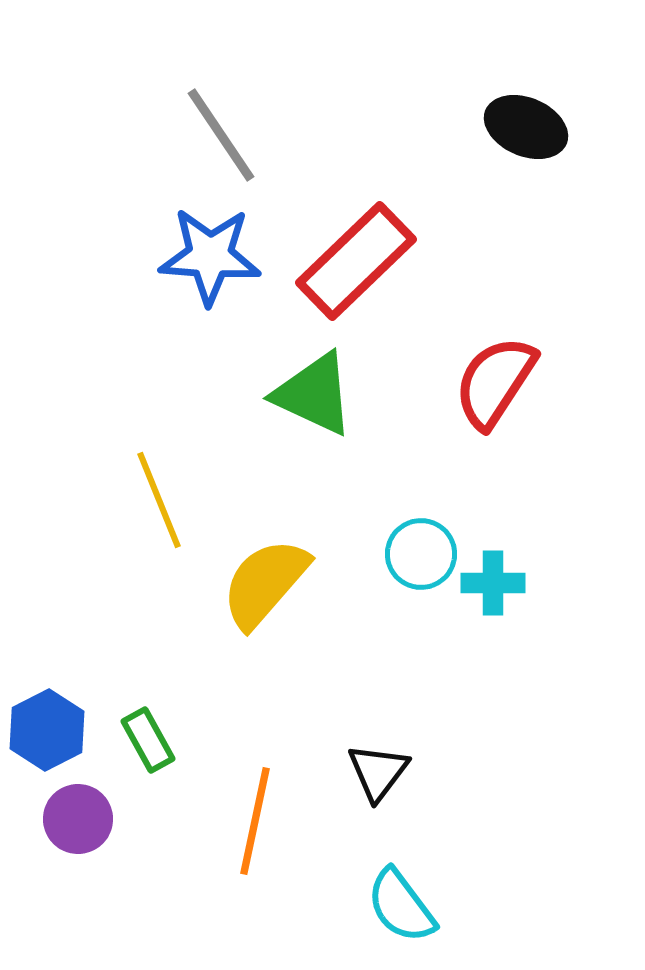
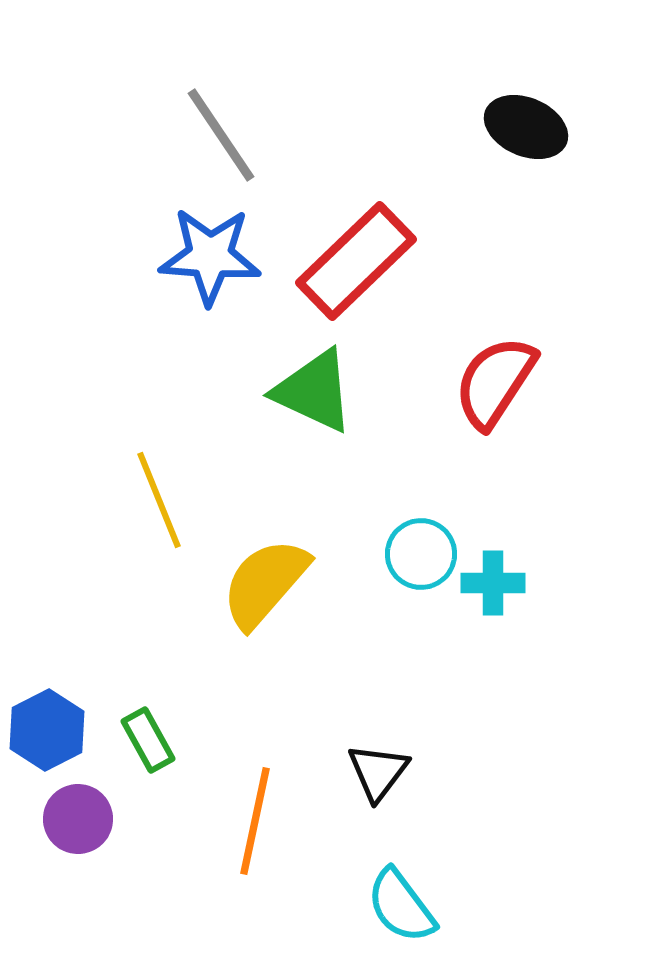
green triangle: moved 3 px up
